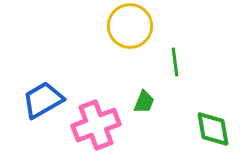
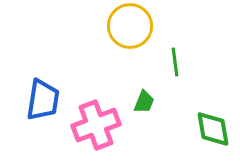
blue trapezoid: rotated 129 degrees clockwise
